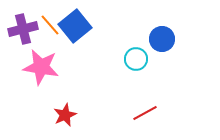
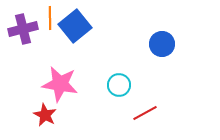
orange line: moved 7 px up; rotated 40 degrees clockwise
blue circle: moved 5 px down
cyan circle: moved 17 px left, 26 px down
pink star: moved 19 px right, 17 px down
red star: moved 20 px left; rotated 20 degrees counterclockwise
